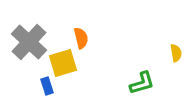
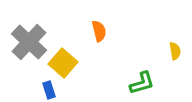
orange semicircle: moved 18 px right, 7 px up
yellow semicircle: moved 1 px left, 2 px up
yellow square: rotated 32 degrees counterclockwise
blue rectangle: moved 2 px right, 4 px down
